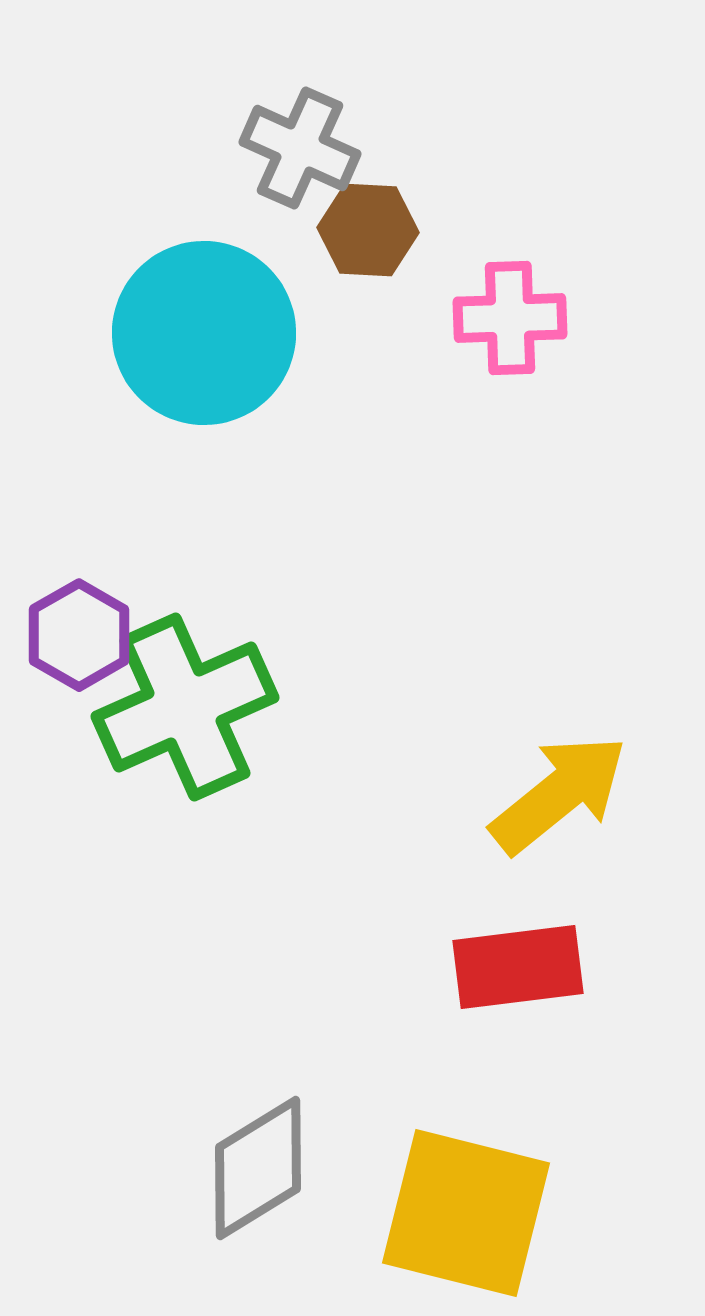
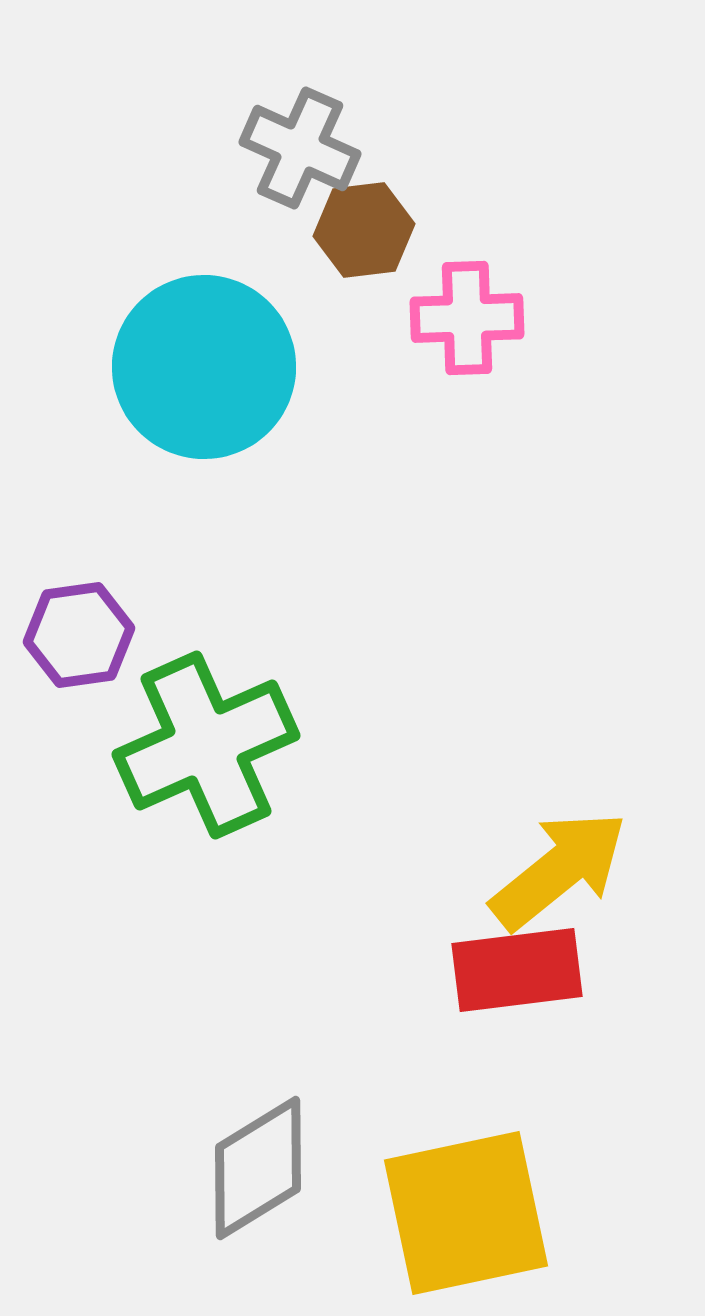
brown hexagon: moved 4 px left; rotated 10 degrees counterclockwise
pink cross: moved 43 px left
cyan circle: moved 34 px down
purple hexagon: rotated 22 degrees clockwise
green cross: moved 21 px right, 38 px down
yellow arrow: moved 76 px down
red rectangle: moved 1 px left, 3 px down
yellow square: rotated 26 degrees counterclockwise
